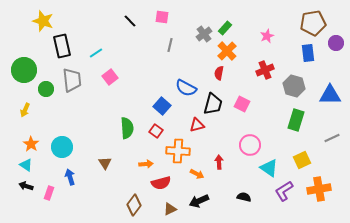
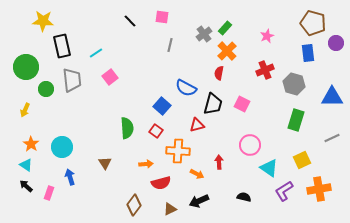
yellow star at (43, 21): rotated 15 degrees counterclockwise
brown pentagon at (313, 23): rotated 25 degrees clockwise
green circle at (24, 70): moved 2 px right, 3 px up
gray hexagon at (294, 86): moved 2 px up
blue triangle at (330, 95): moved 2 px right, 2 px down
black arrow at (26, 186): rotated 24 degrees clockwise
